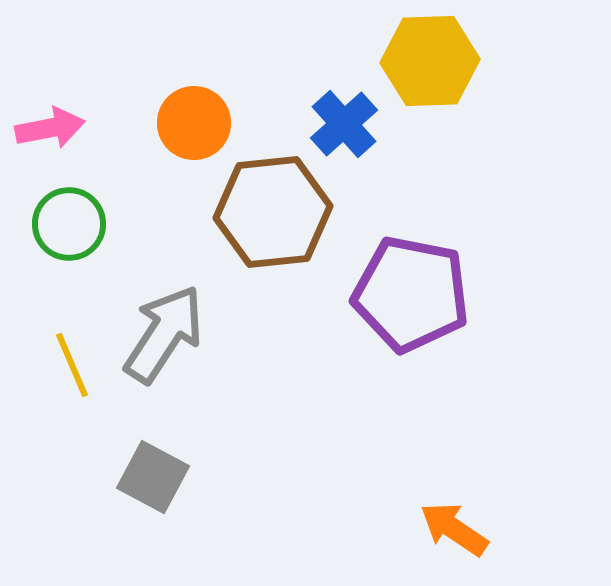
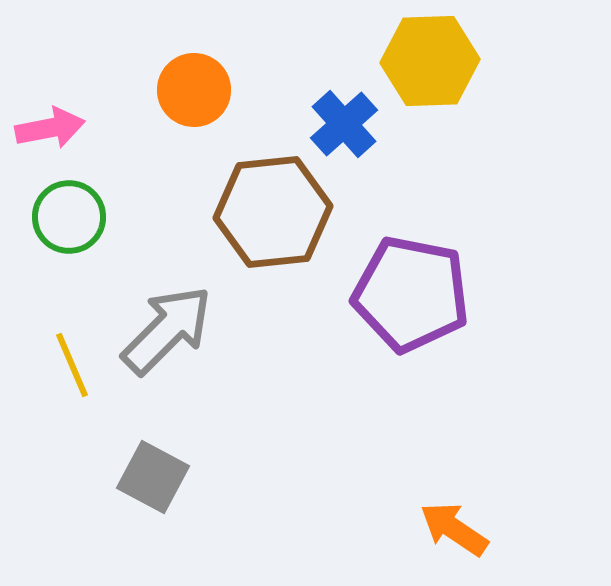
orange circle: moved 33 px up
green circle: moved 7 px up
gray arrow: moved 3 px right, 4 px up; rotated 12 degrees clockwise
